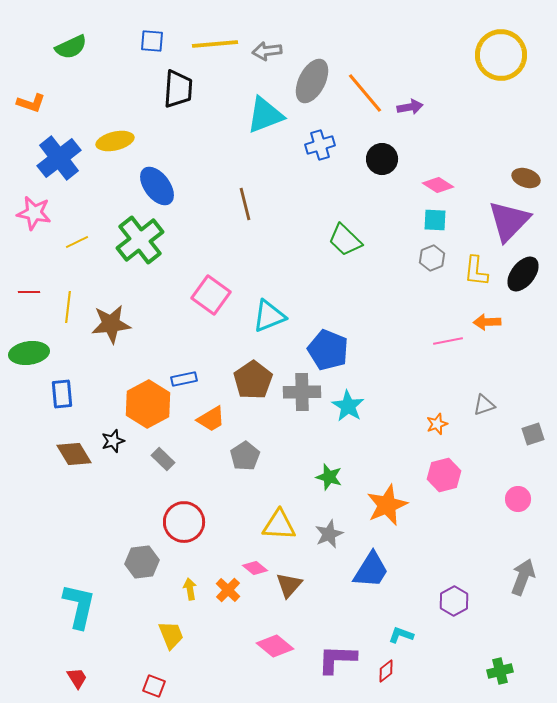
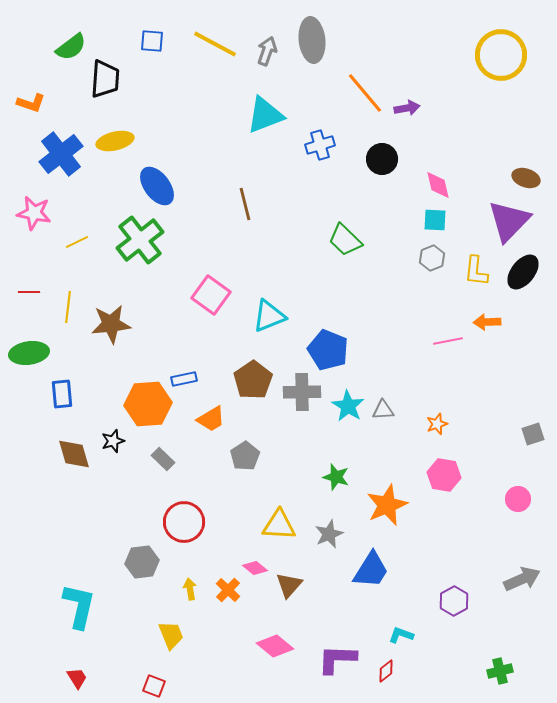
yellow line at (215, 44): rotated 33 degrees clockwise
green semicircle at (71, 47): rotated 12 degrees counterclockwise
gray arrow at (267, 51): rotated 116 degrees clockwise
gray ellipse at (312, 81): moved 41 px up; rotated 33 degrees counterclockwise
black trapezoid at (178, 89): moved 73 px left, 10 px up
purple arrow at (410, 107): moved 3 px left, 1 px down
blue cross at (59, 158): moved 2 px right, 4 px up
pink diamond at (438, 185): rotated 44 degrees clockwise
black ellipse at (523, 274): moved 2 px up
orange hexagon at (148, 404): rotated 24 degrees clockwise
gray triangle at (484, 405): moved 101 px left, 5 px down; rotated 15 degrees clockwise
brown diamond at (74, 454): rotated 15 degrees clockwise
pink hexagon at (444, 475): rotated 24 degrees clockwise
green star at (329, 477): moved 7 px right
gray arrow at (523, 577): moved 1 px left, 2 px down; rotated 45 degrees clockwise
